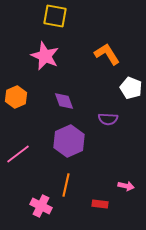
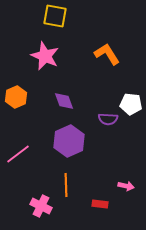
white pentagon: moved 16 px down; rotated 15 degrees counterclockwise
orange line: rotated 15 degrees counterclockwise
